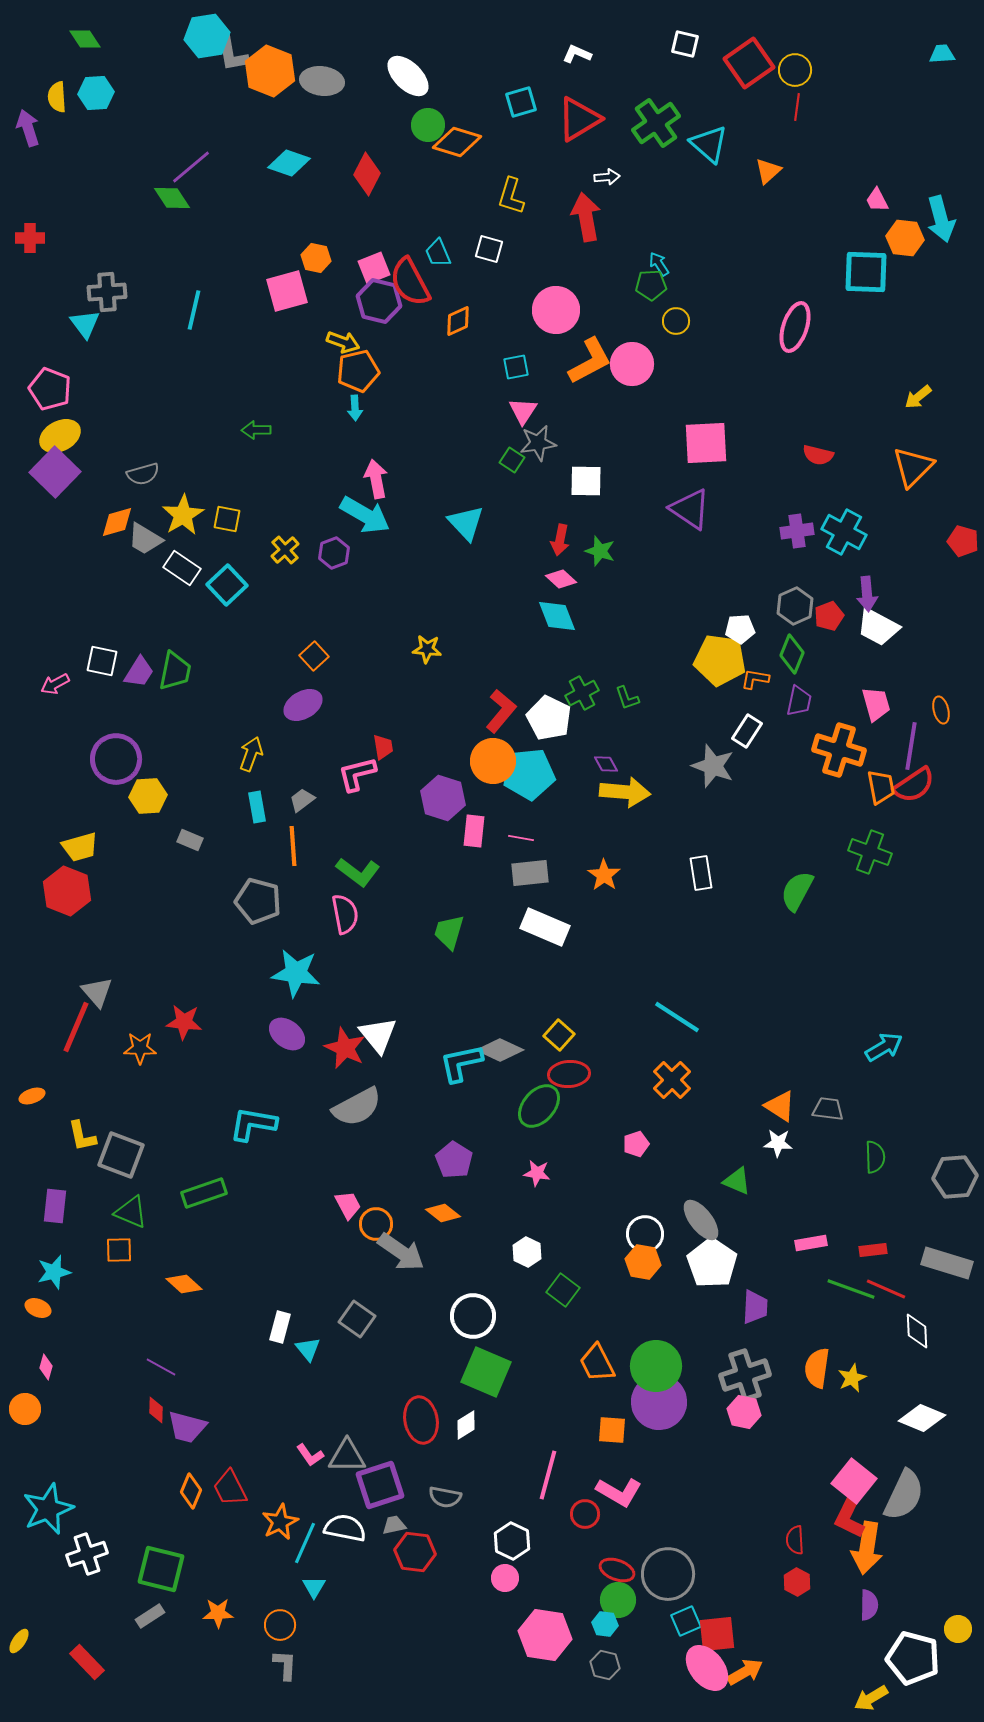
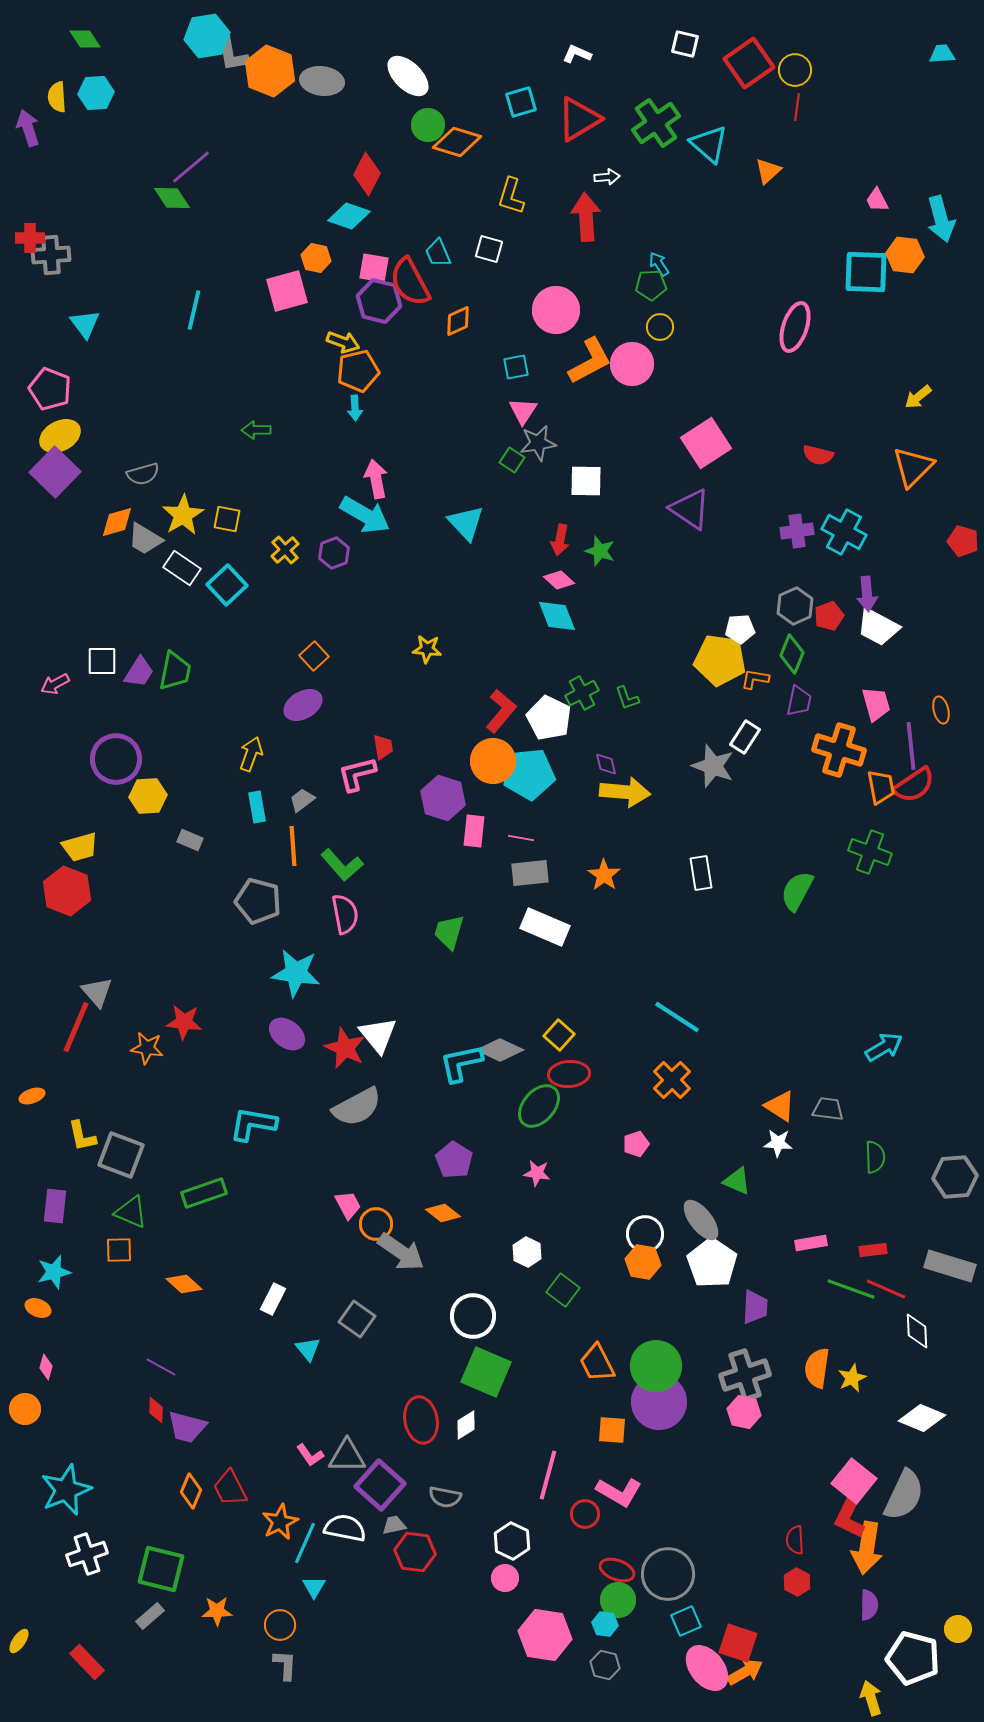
cyan diamond at (289, 163): moved 60 px right, 53 px down
red arrow at (586, 217): rotated 6 degrees clockwise
orange hexagon at (905, 238): moved 17 px down
pink square at (374, 268): rotated 32 degrees clockwise
gray cross at (107, 292): moved 56 px left, 37 px up
yellow circle at (676, 321): moved 16 px left, 6 px down
pink square at (706, 443): rotated 30 degrees counterclockwise
pink diamond at (561, 579): moved 2 px left, 1 px down
white square at (102, 661): rotated 12 degrees counterclockwise
white rectangle at (747, 731): moved 2 px left, 6 px down
purple line at (911, 746): rotated 15 degrees counterclockwise
purple diamond at (606, 764): rotated 15 degrees clockwise
green L-shape at (358, 872): moved 16 px left, 7 px up; rotated 12 degrees clockwise
orange star at (140, 1048): moved 7 px right; rotated 8 degrees clockwise
gray rectangle at (947, 1263): moved 3 px right, 3 px down
white rectangle at (280, 1327): moved 7 px left, 28 px up; rotated 12 degrees clockwise
purple square at (380, 1485): rotated 30 degrees counterclockwise
cyan star at (48, 1509): moved 18 px right, 19 px up
orange star at (218, 1613): moved 1 px left, 2 px up
gray rectangle at (150, 1616): rotated 8 degrees counterclockwise
red square at (717, 1634): moved 21 px right, 9 px down; rotated 24 degrees clockwise
yellow arrow at (871, 1698): rotated 104 degrees clockwise
